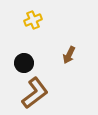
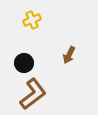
yellow cross: moved 1 px left
brown L-shape: moved 2 px left, 1 px down
